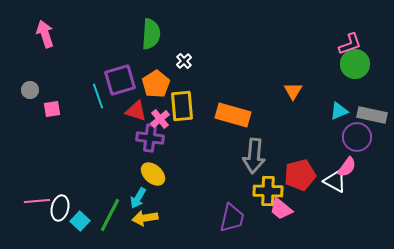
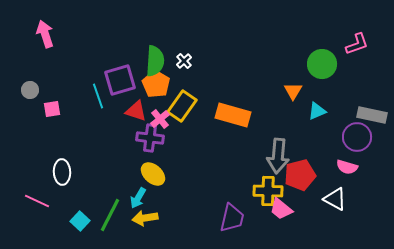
green semicircle: moved 4 px right, 27 px down
pink L-shape: moved 7 px right
green circle: moved 33 px left
orange pentagon: rotated 8 degrees counterclockwise
yellow rectangle: rotated 40 degrees clockwise
cyan triangle: moved 22 px left
gray arrow: moved 24 px right
pink semicircle: rotated 70 degrees clockwise
white triangle: moved 18 px down
pink line: rotated 30 degrees clockwise
white ellipse: moved 2 px right, 36 px up; rotated 15 degrees counterclockwise
